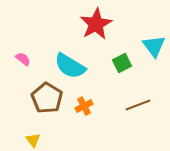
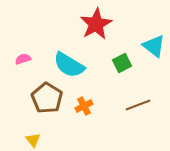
cyan triangle: rotated 15 degrees counterclockwise
pink semicircle: rotated 56 degrees counterclockwise
cyan semicircle: moved 1 px left, 1 px up
